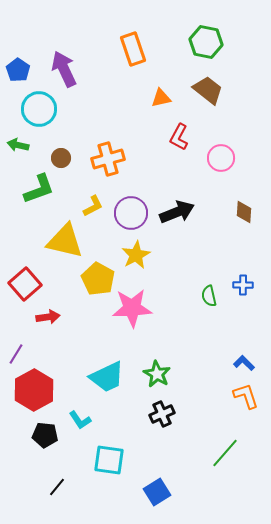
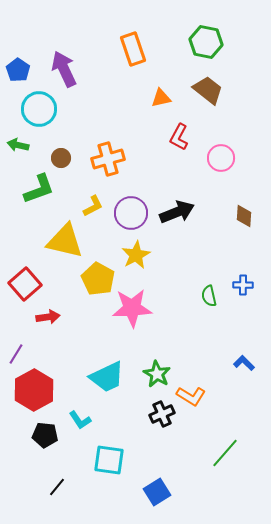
brown diamond: moved 4 px down
orange L-shape: moved 55 px left; rotated 140 degrees clockwise
